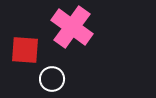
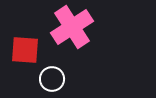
pink cross: rotated 21 degrees clockwise
